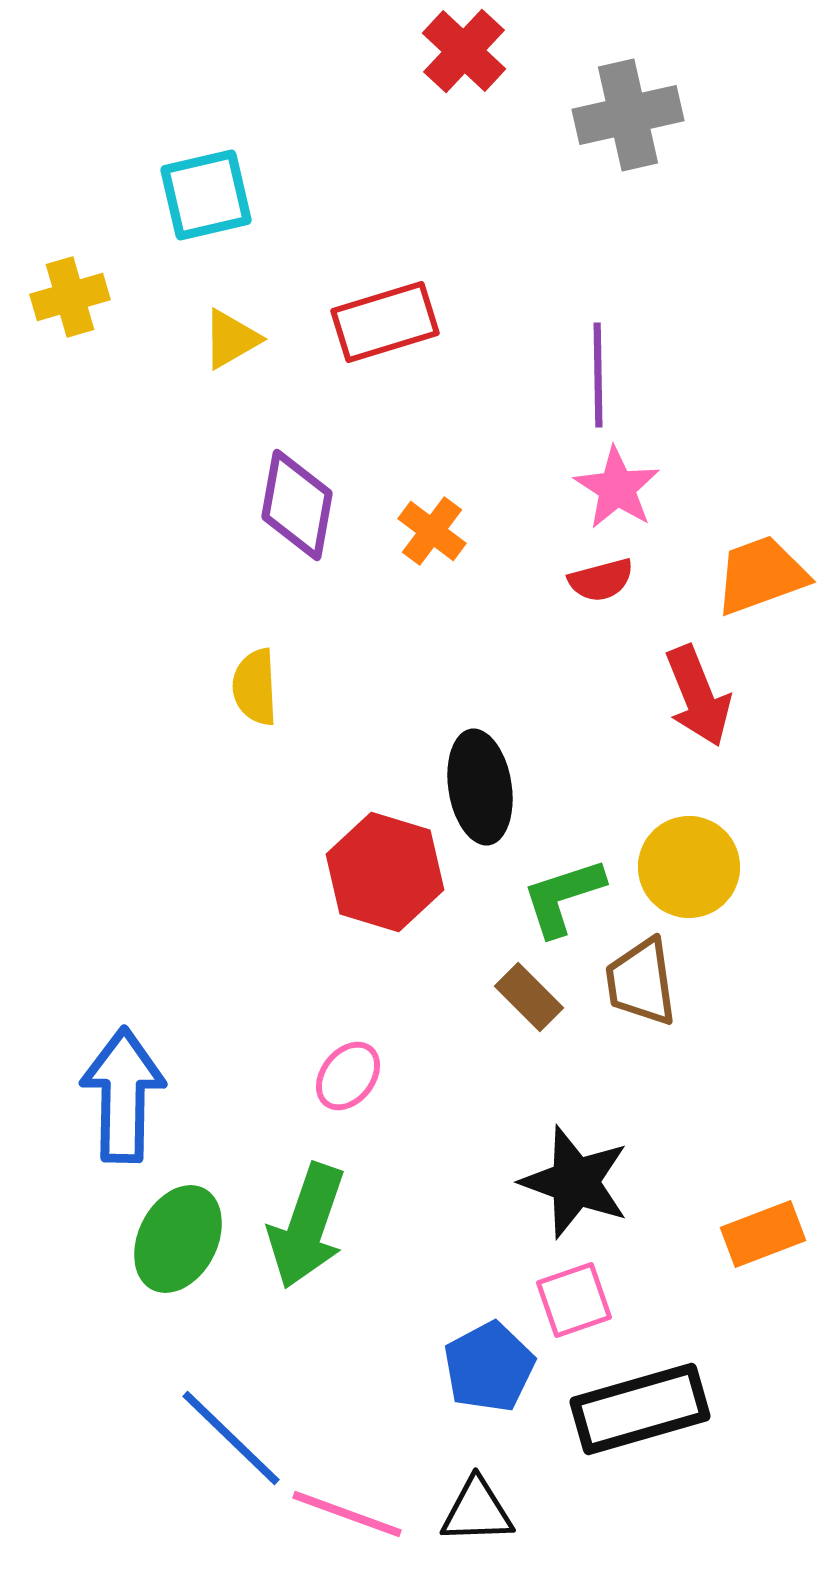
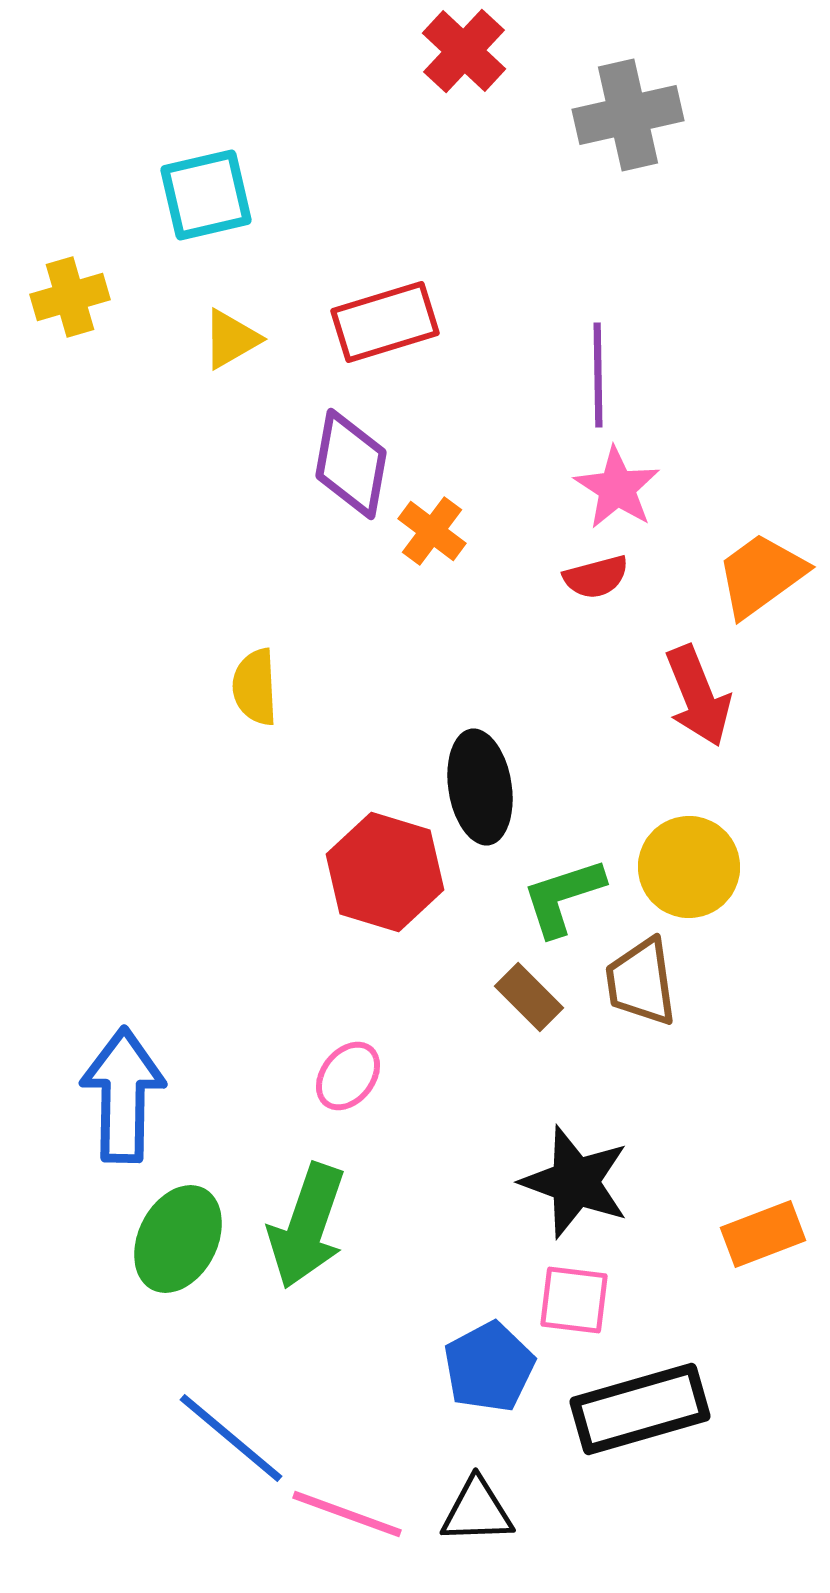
purple diamond: moved 54 px right, 41 px up
orange trapezoid: rotated 16 degrees counterclockwise
red semicircle: moved 5 px left, 3 px up
pink square: rotated 26 degrees clockwise
blue line: rotated 4 degrees counterclockwise
